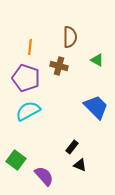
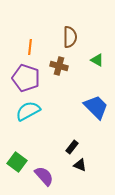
green square: moved 1 px right, 2 px down
